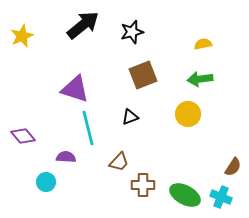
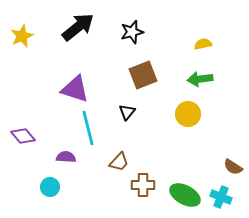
black arrow: moved 5 px left, 2 px down
black triangle: moved 3 px left, 5 px up; rotated 30 degrees counterclockwise
brown semicircle: rotated 90 degrees clockwise
cyan circle: moved 4 px right, 5 px down
